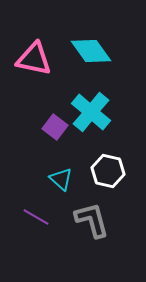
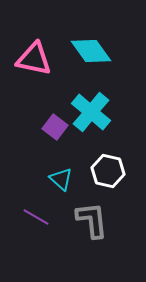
gray L-shape: rotated 9 degrees clockwise
